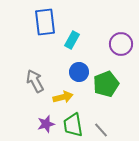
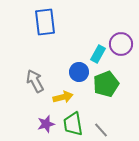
cyan rectangle: moved 26 px right, 14 px down
green trapezoid: moved 1 px up
